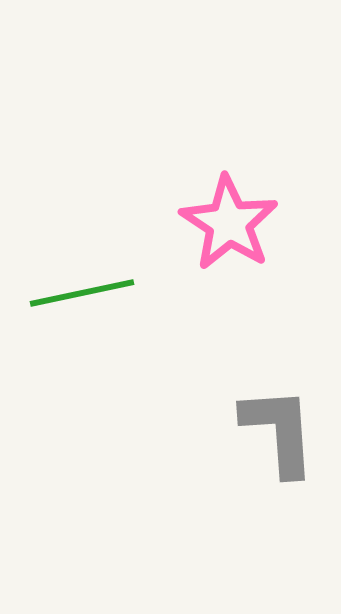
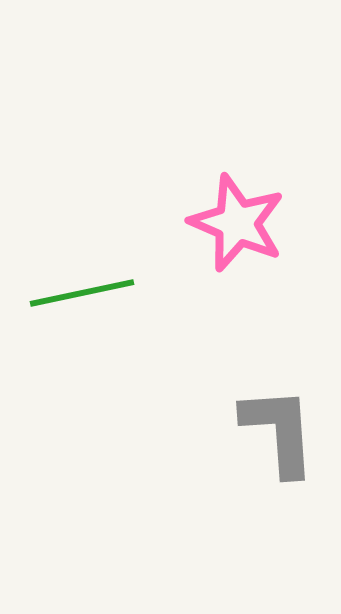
pink star: moved 8 px right; rotated 10 degrees counterclockwise
